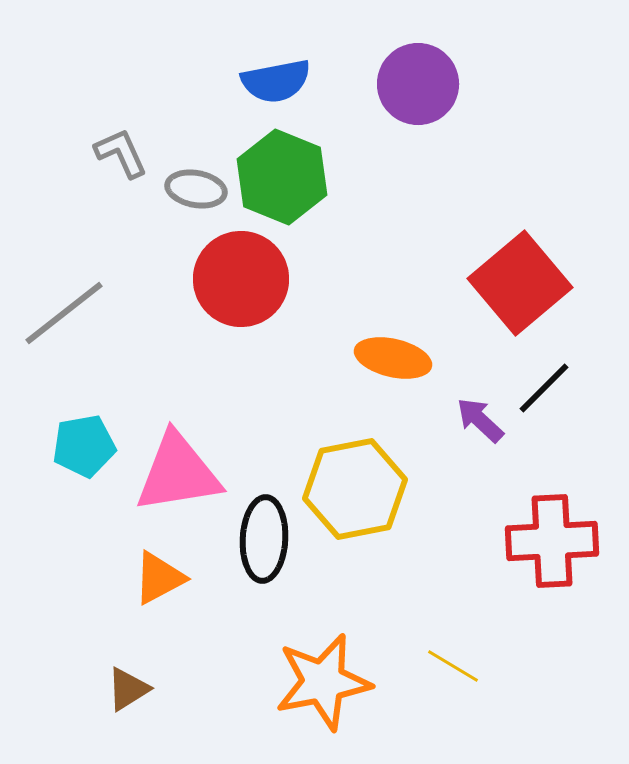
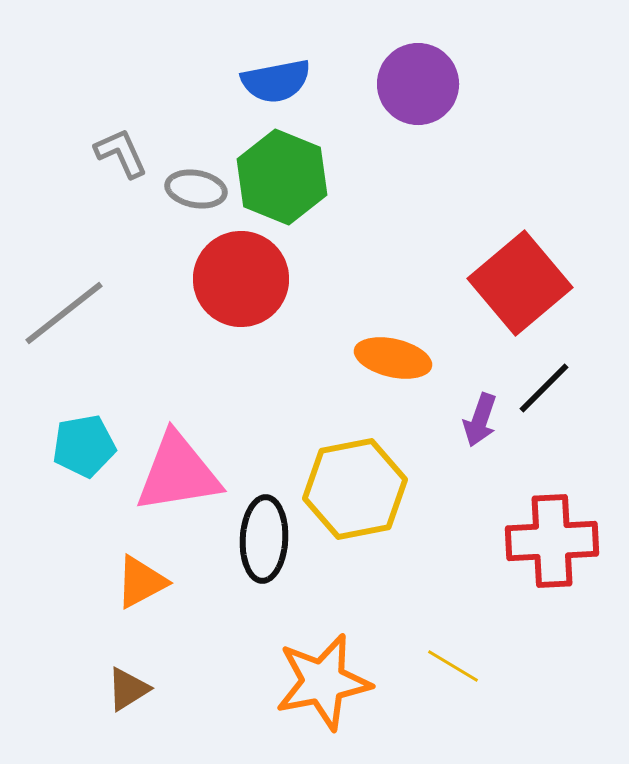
purple arrow: rotated 114 degrees counterclockwise
orange triangle: moved 18 px left, 4 px down
